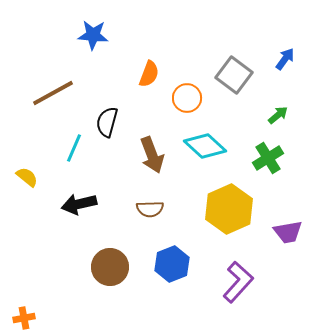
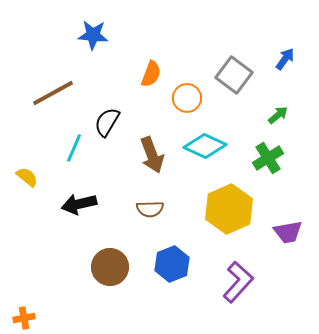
orange semicircle: moved 2 px right
black semicircle: rotated 16 degrees clockwise
cyan diamond: rotated 18 degrees counterclockwise
